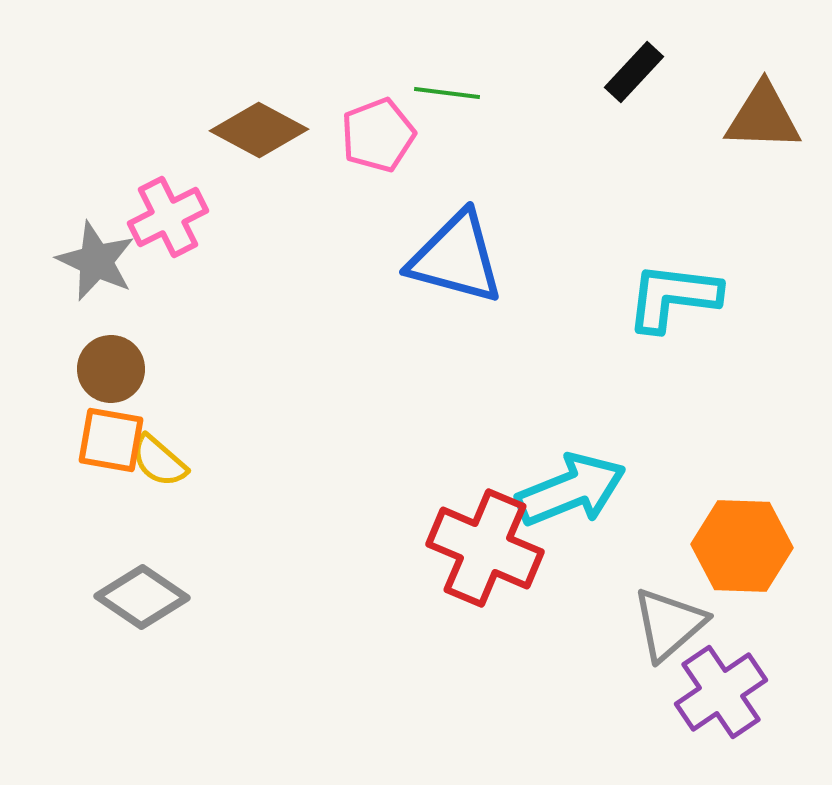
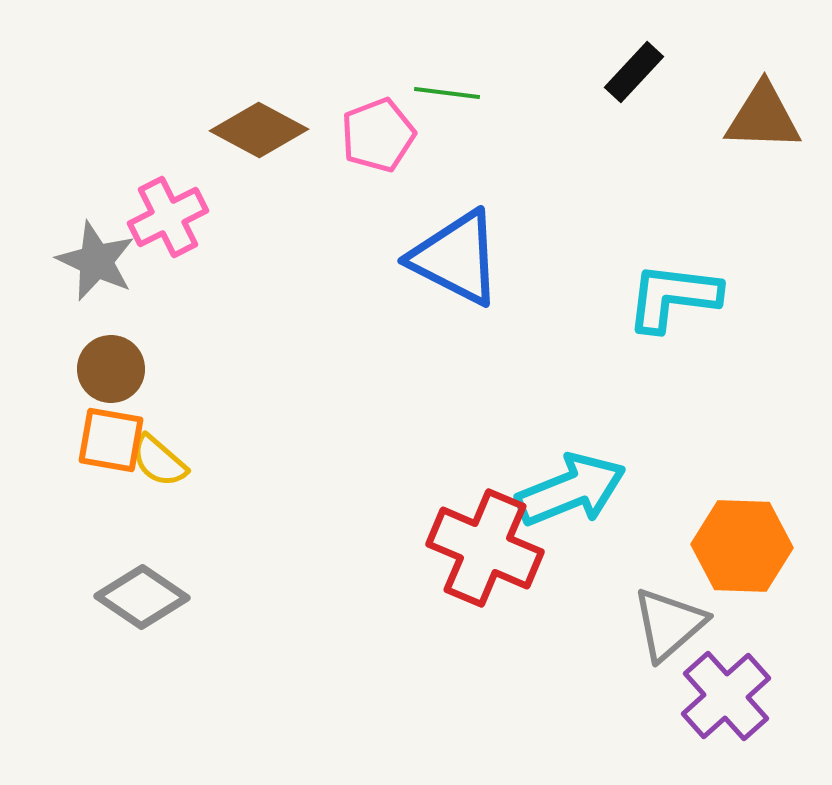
blue triangle: rotated 12 degrees clockwise
purple cross: moved 5 px right, 4 px down; rotated 8 degrees counterclockwise
